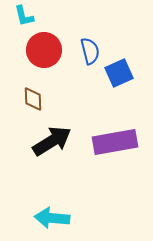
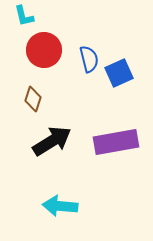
blue semicircle: moved 1 px left, 8 px down
brown diamond: rotated 20 degrees clockwise
purple rectangle: moved 1 px right
cyan arrow: moved 8 px right, 12 px up
